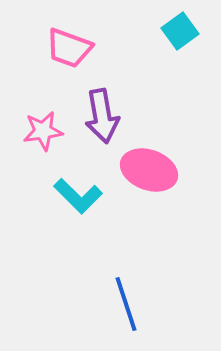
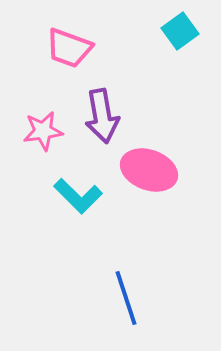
blue line: moved 6 px up
